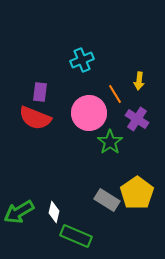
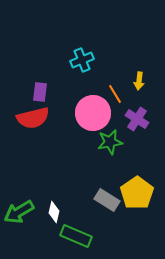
pink circle: moved 4 px right
red semicircle: moved 2 px left; rotated 36 degrees counterclockwise
green star: rotated 25 degrees clockwise
